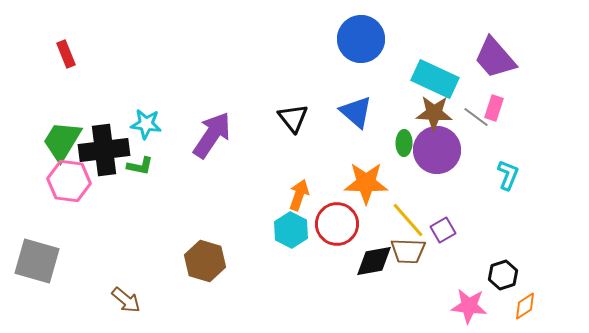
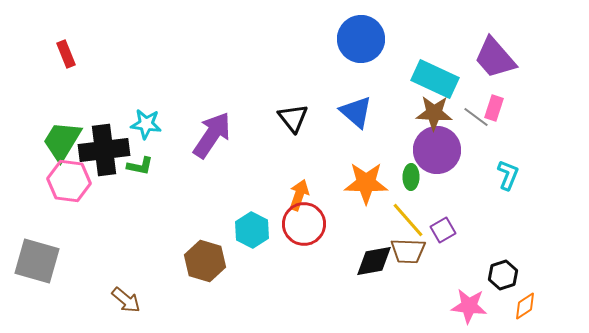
green ellipse: moved 7 px right, 34 px down
red circle: moved 33 px left
cyan hexagon: moved 39 px left
